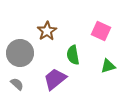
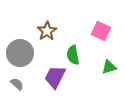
green triangle: moved 1 px right, 1 px down
purple trapezoid: moved 2 px up; rotated 25 degrees counterclockwise
